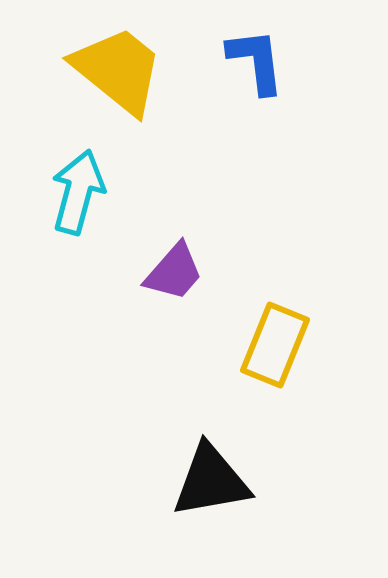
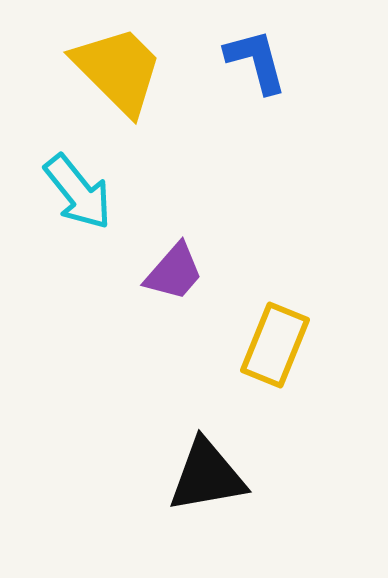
blue L-shape: rotated 8 degrees counterclockwise
yellow trapezoid: rotated 6 degrees clockwise
cyan arrow: rotated 126 degrees clockwise
black triangle: moved 4 px left, 5 px up
